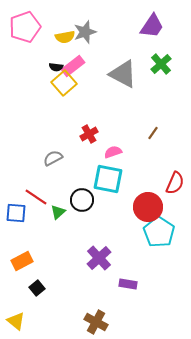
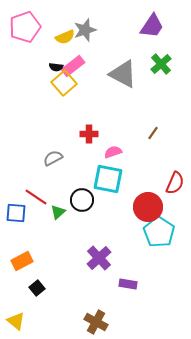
gray star: moved 2 px up
yellow semicircle: rotated 12 degrees counterclockwise
red cross: rotated 30 degrees clockwise
